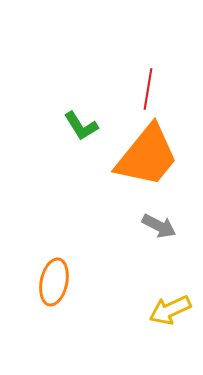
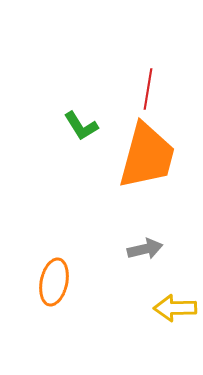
orange trapezoid: rotated 24 degrees counterclockwise
gray arrow: moved 14 px left, 23 px down; rotated 40 degrees counterclockwise
yellow arrow: moved 5 px right, 2 px up; rotated 24 degrees clockwise
